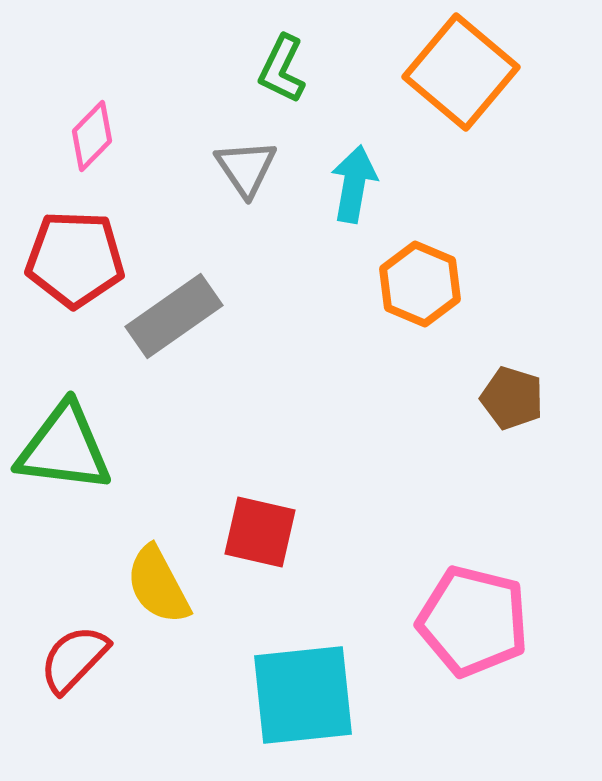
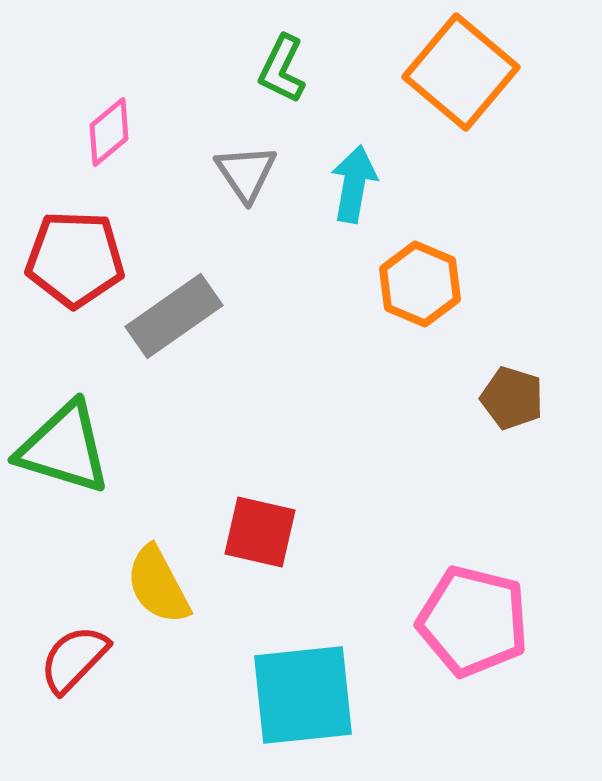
pink diamond: moved 17 px right, 4 px up; rotated 6 degrees clockwise
gray triangle: moved 5 px down
green triangle: rotated 10 degrees clockwise
